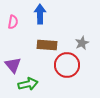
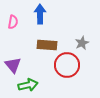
green arrow: moved 1 px down
